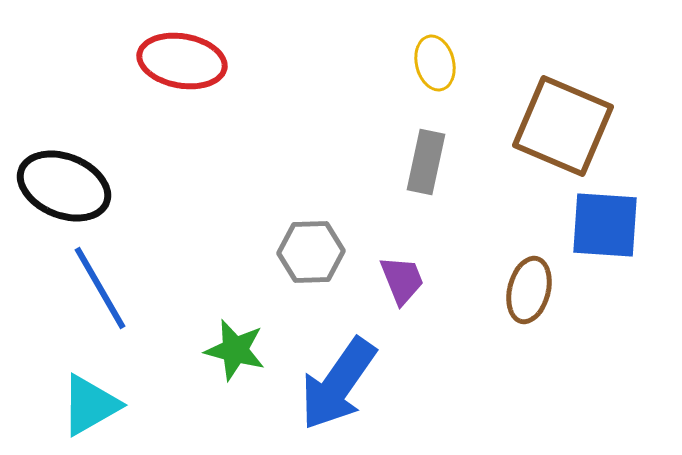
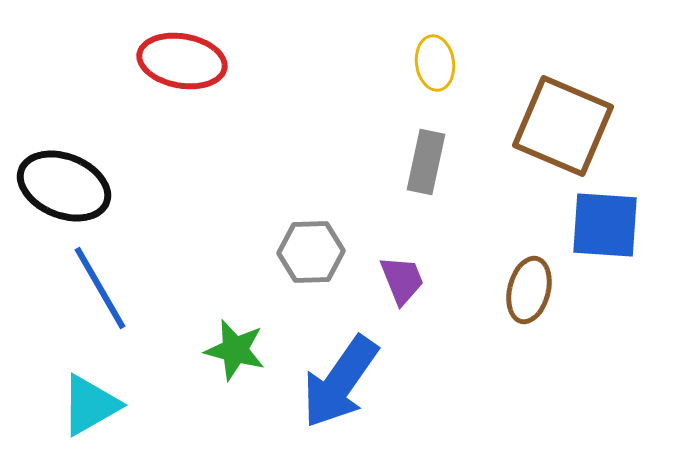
yellow ellipse: rotated 6 degrees clockwise
blue arrow: moved 2 px right, 2 px up
